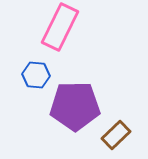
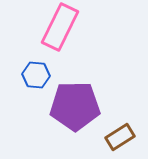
brown rectangle: moved 4 px right, 2 px down; rotated 12 degrees clockwise
